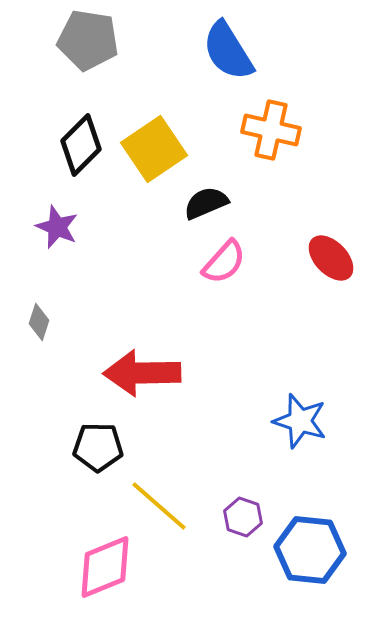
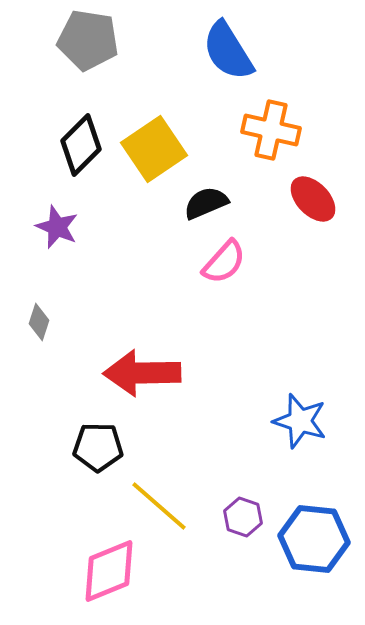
red ellipse: moved 18 px left, 59 px up
blue hexagon: moved 4 px right, 11 px up
pink diamond: moved 4 px right, 4 px down
